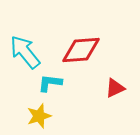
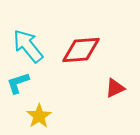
cyan arrow: moved 3 px right, 6 px up
cyan L-shape: moved 32 px left; rotated 25 degrees counterclockwise
yellow star: rotated 15 degrees counterclockwise
